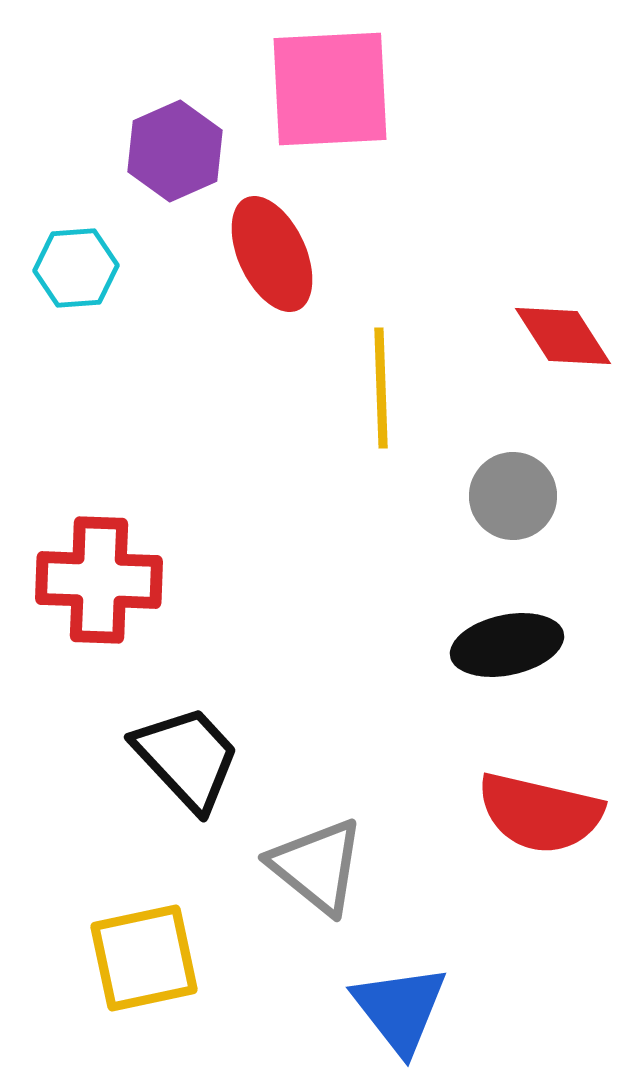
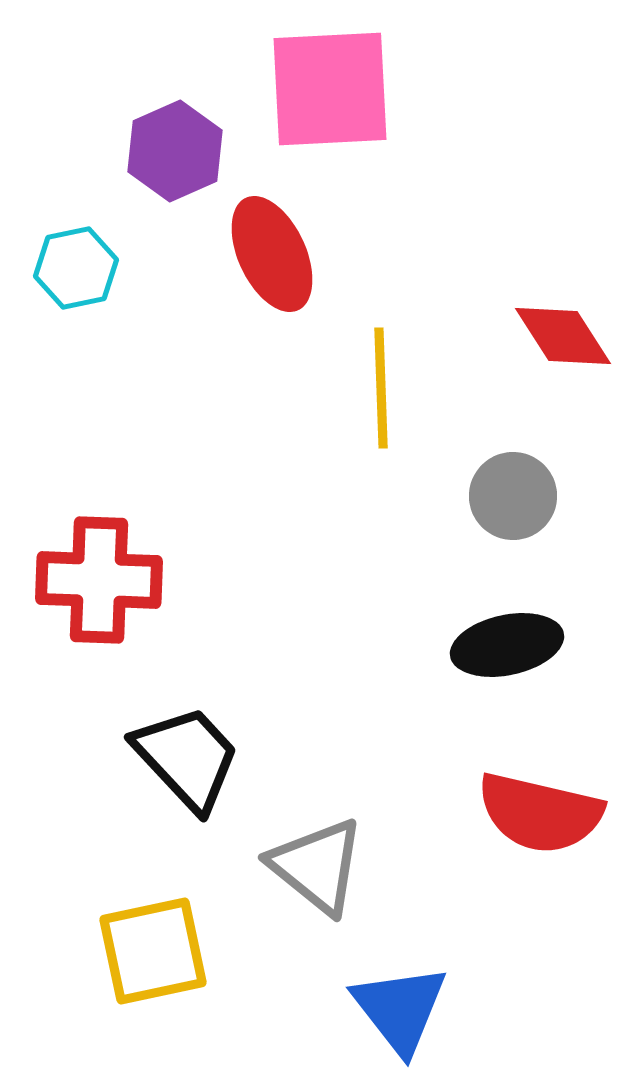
cyan hexagon: rotated 8 degrees counterclockwise
yellow square: moved 9 px right, 7 px up
